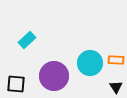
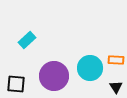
cyan circle: moved 5 px down
